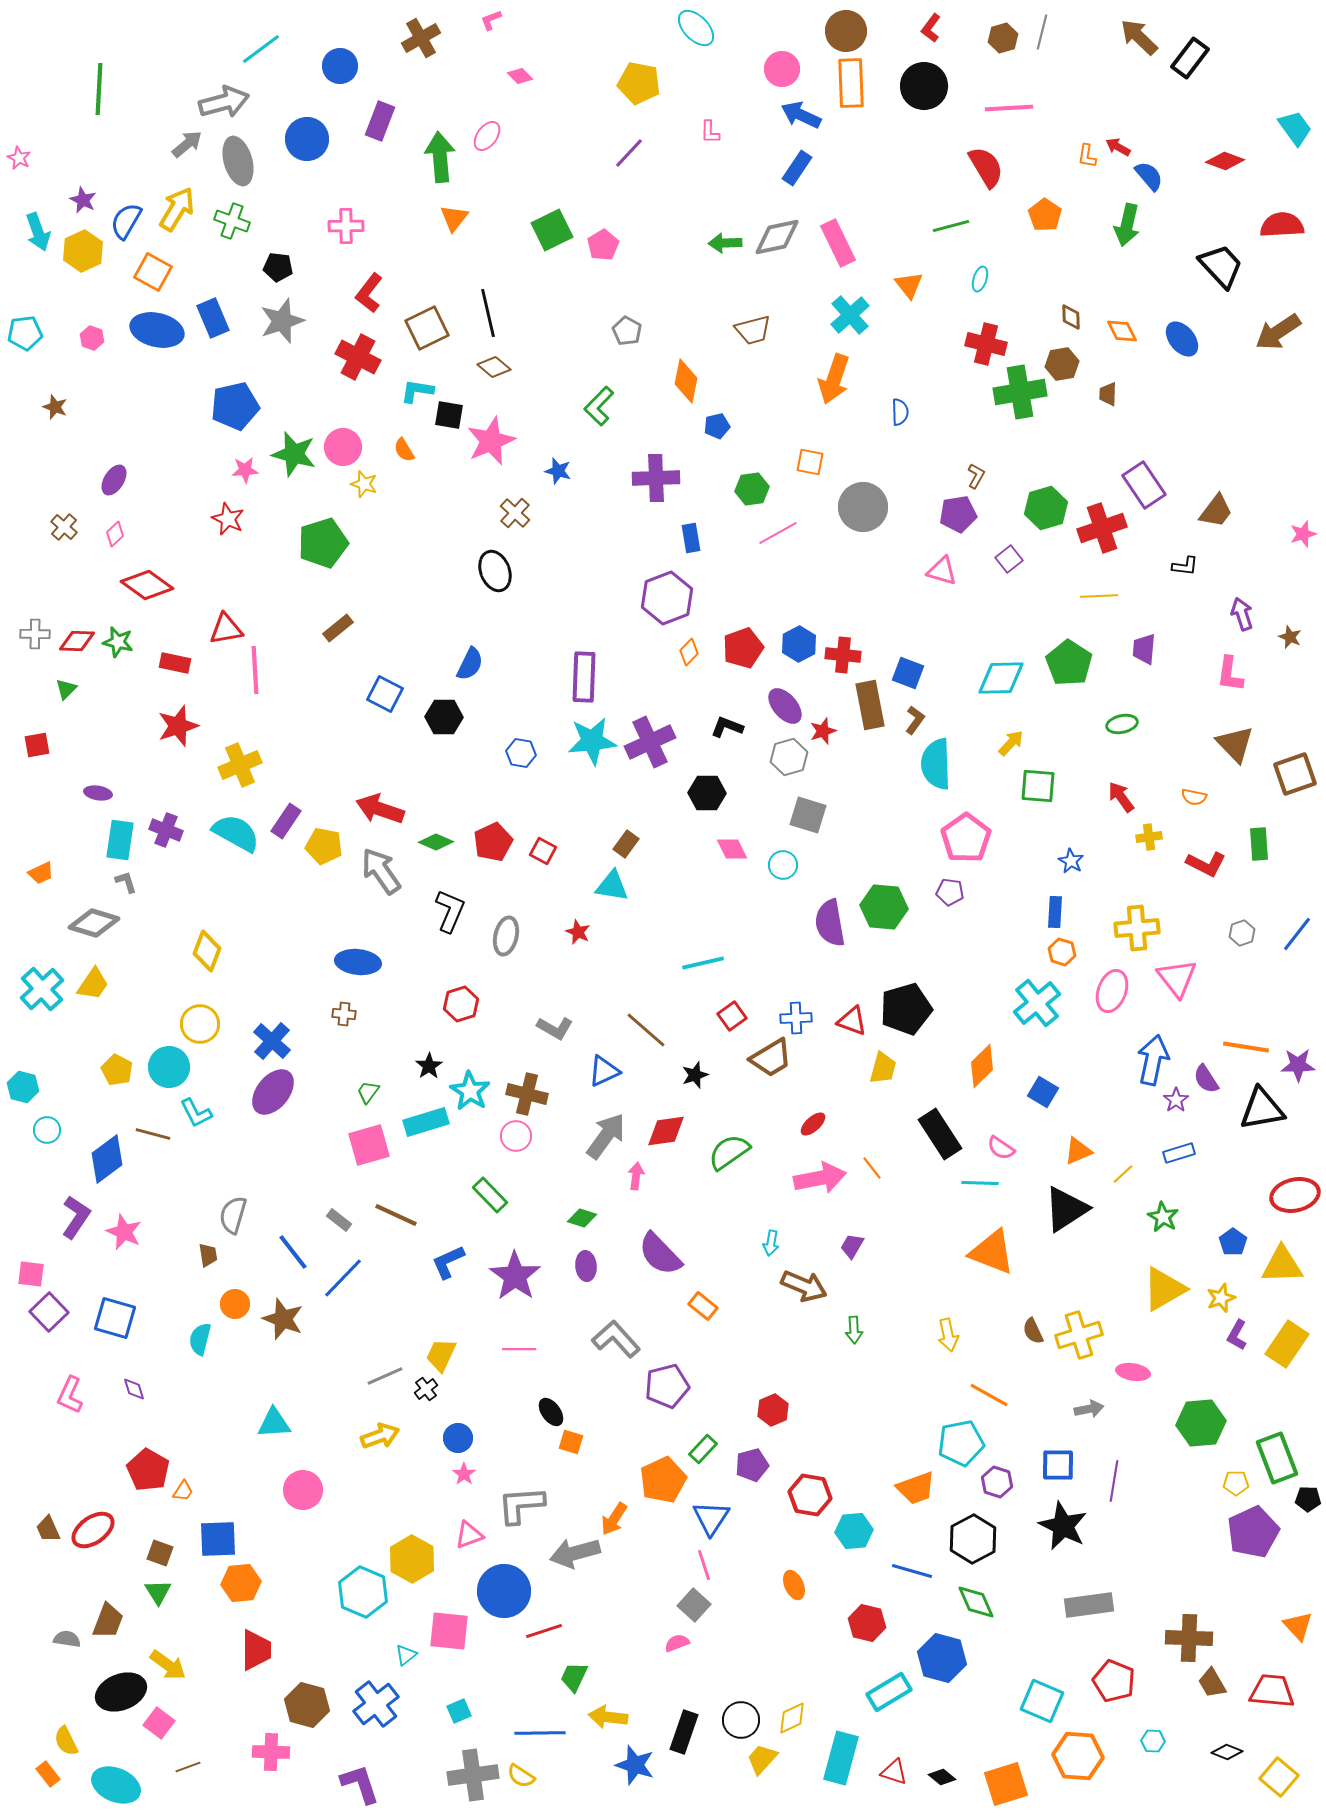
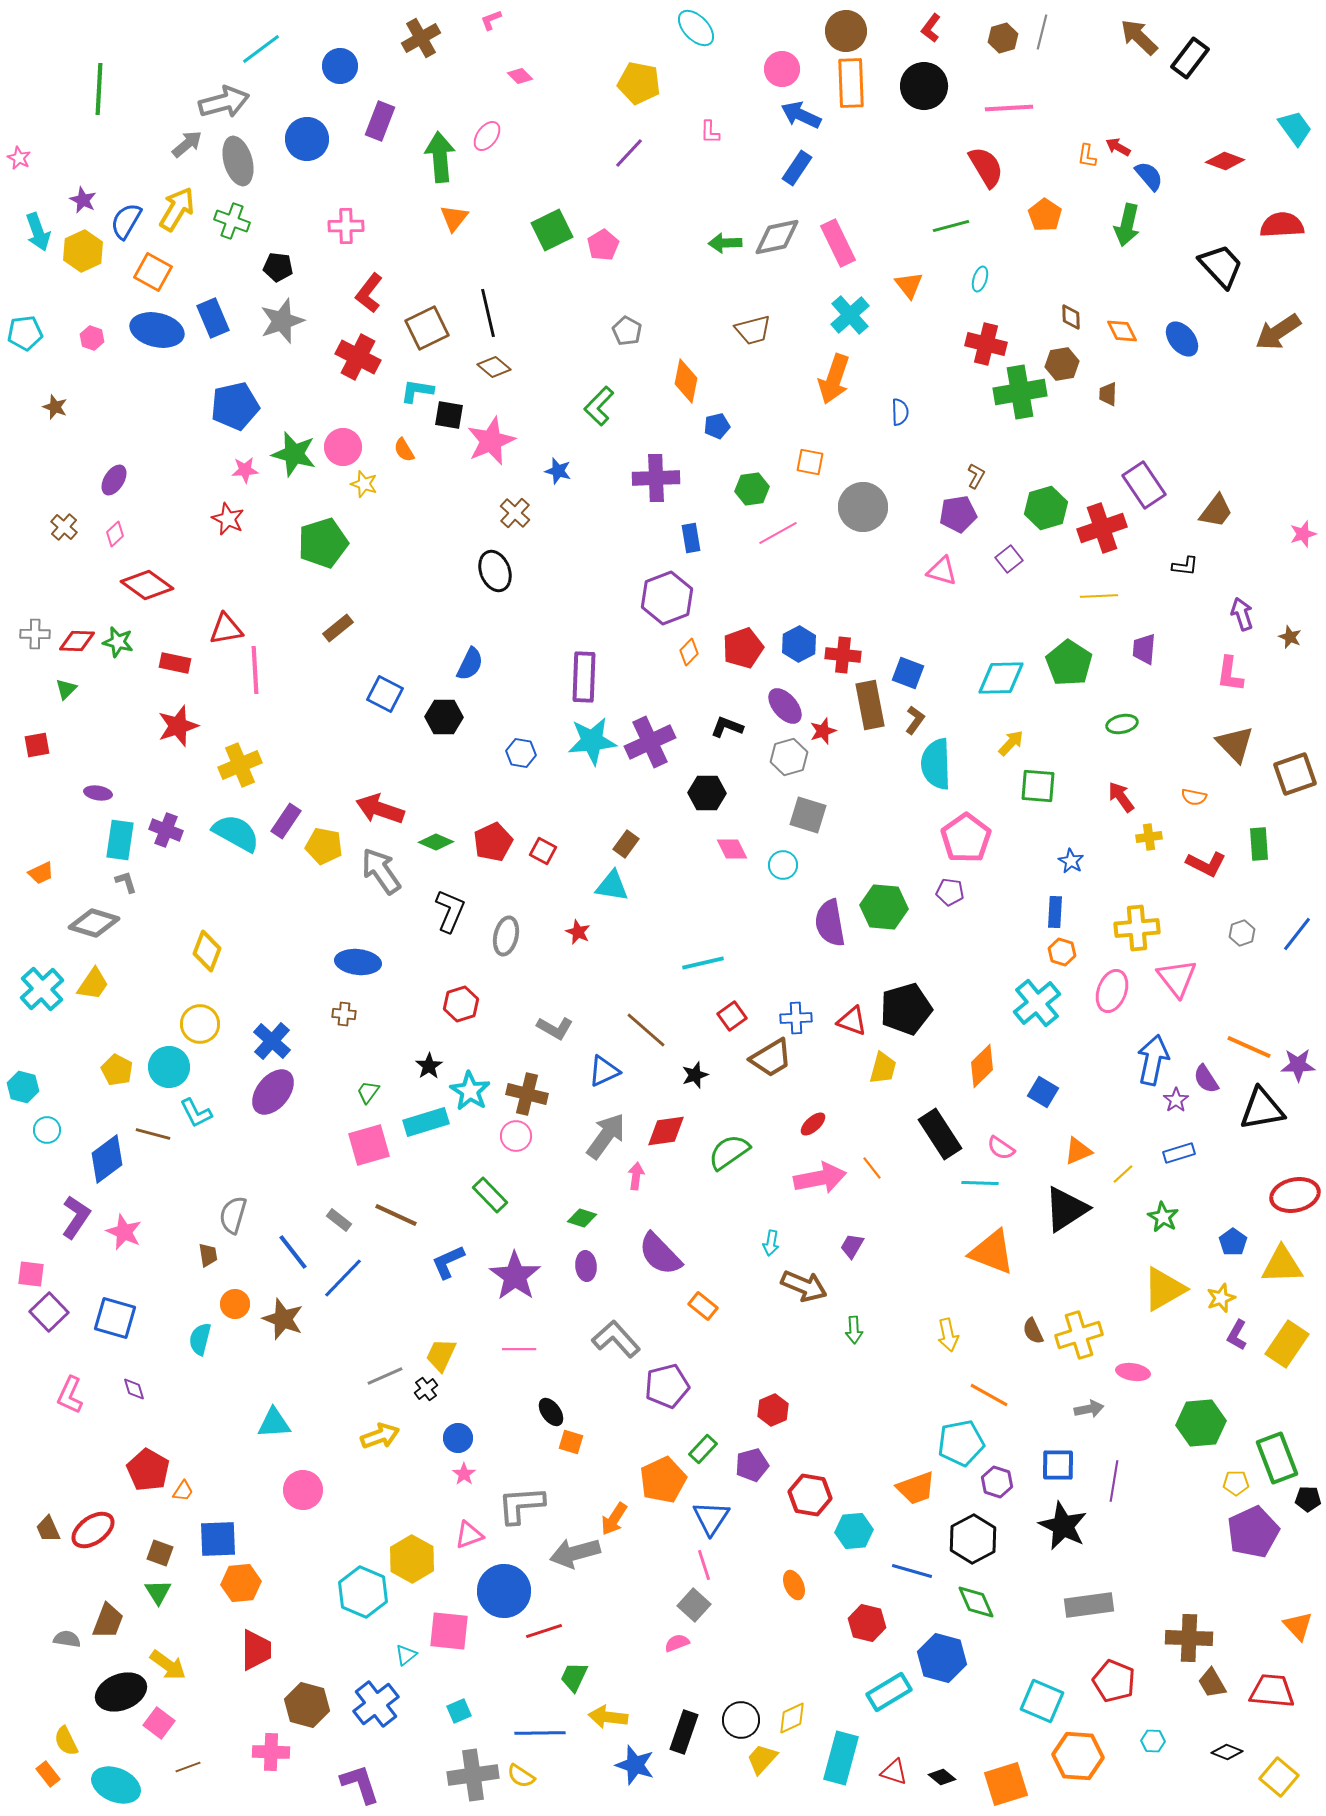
orange line at (1246, 1047): moved 3 px right; rotated 15 degrees clockwise
